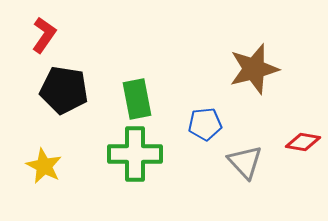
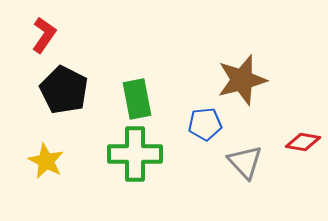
brown star: moved 12 px left, 11 px down
black pentagon: rotated 18 degrees clockwise
yellow star: moved 2 px right, 5 px up
